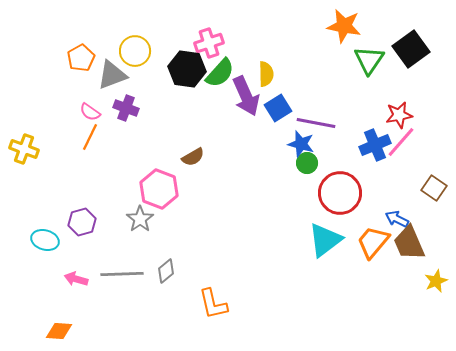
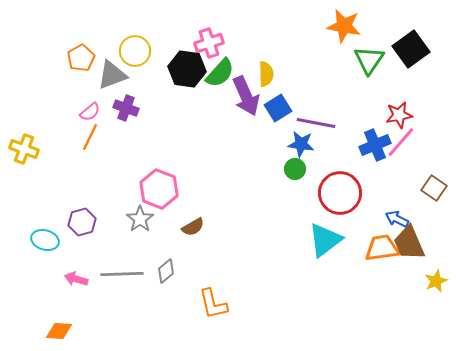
pink semicircle: rotated 75 degrees counterclockwise
blue star: rotated 8 degrees counterclockwise
brown semicircle: moved 70 px down
green circle: moved 12 px left, 6 px down
orange trapezoid: moved 9 px right, 6 px down; rotated 42 degrees clockwise
